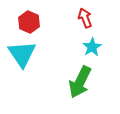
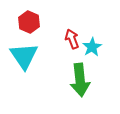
red arrow: moved 13 px left, 21 px down
cyan triangle: moved 2 px right, 2 px down
green arrow: moved 2 px up; rotated 32 degrees counterclockwise
